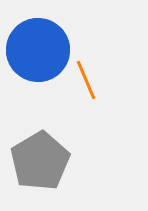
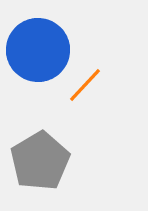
orange line: moved 1 px left, 5 px down; rotated 66 degrees clockwise
